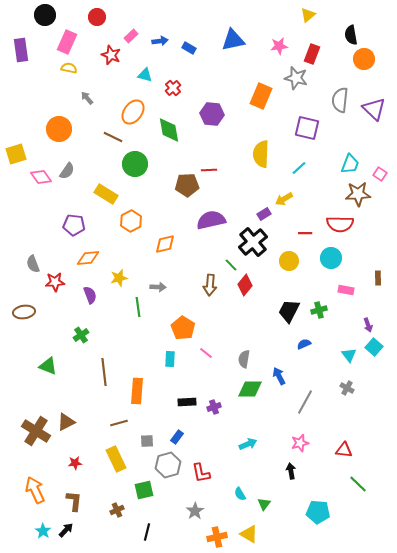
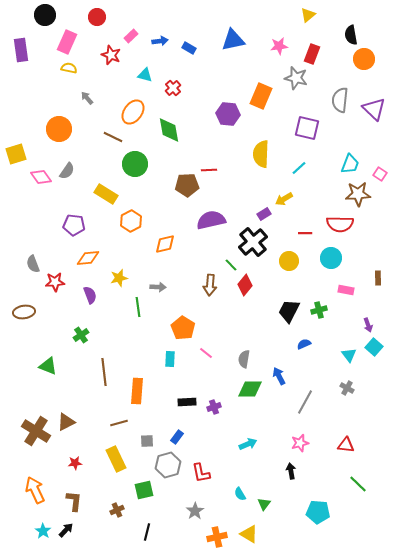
purple hexagon at (212, 114): moved 16 px right
red triangle at (344, 450): moved 2 px right, 5 px up
